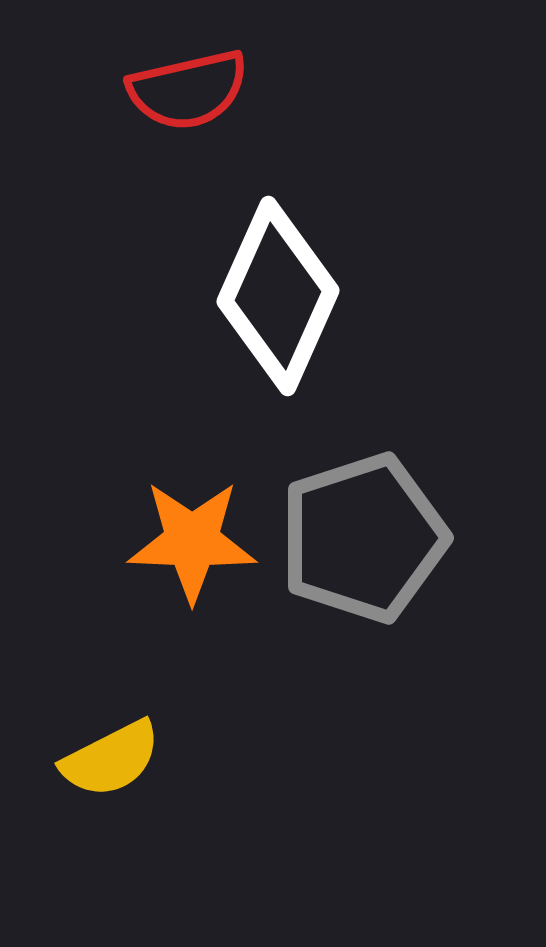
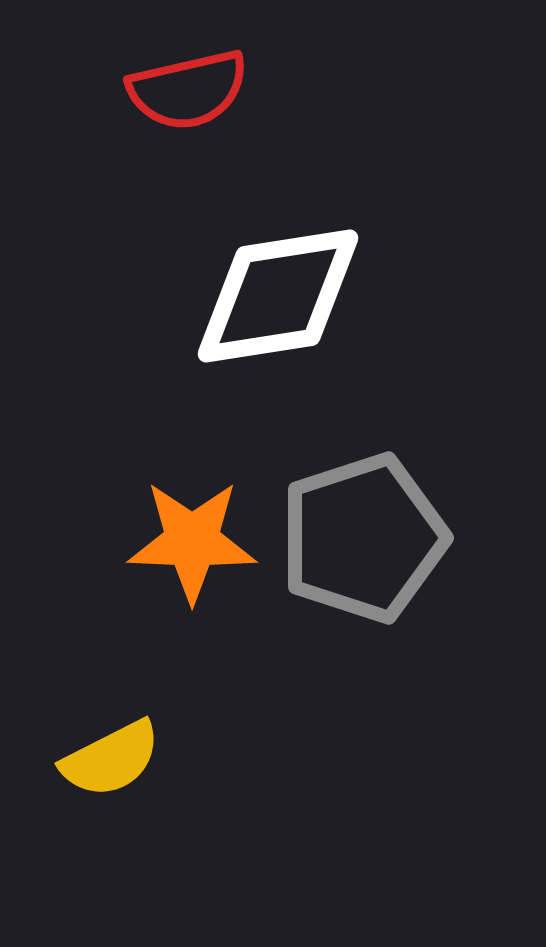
white diamond: rotated 57 degrees clockwise
